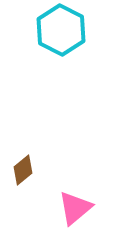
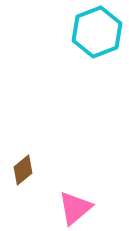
cyan hexagon: moved 36 px right, 2 px down; rotated 12 degrees clockwise
